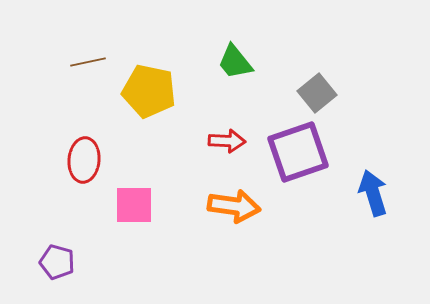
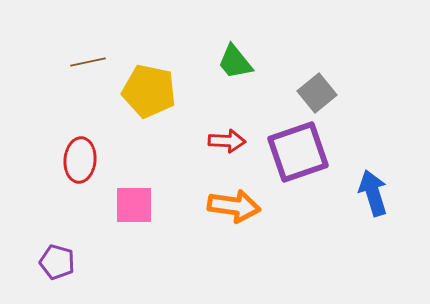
red ellipse: moved 4 px left
